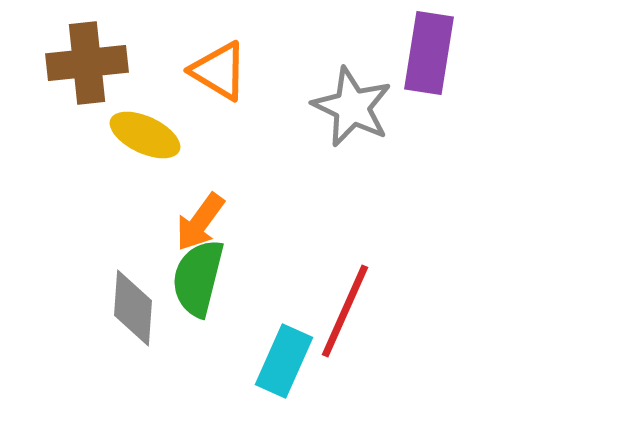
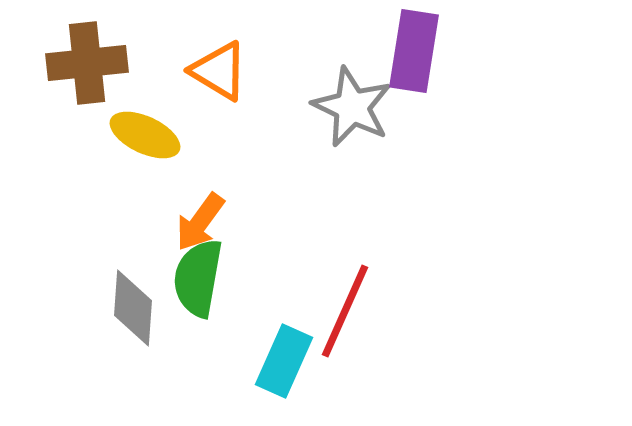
purple rectangle: moved 15 px left, 2 px up
green semicircle: rotated 4 degrees counterclockwise
